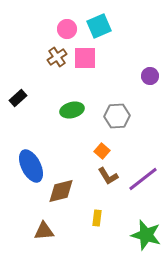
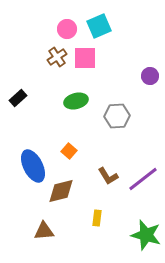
green ellipse: moved 4 px right, 9 px up
orange square: moved 33 px left
blue ellipse: moved 2 px right
